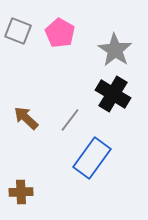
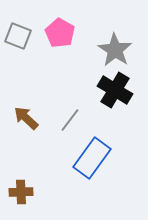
gray square: moved 5 px down
black cross: moved 2 px right, 4 px up
